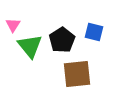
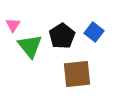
blue square: rotated 24 degrees clockwise
black pentagon: moved 4 px up
